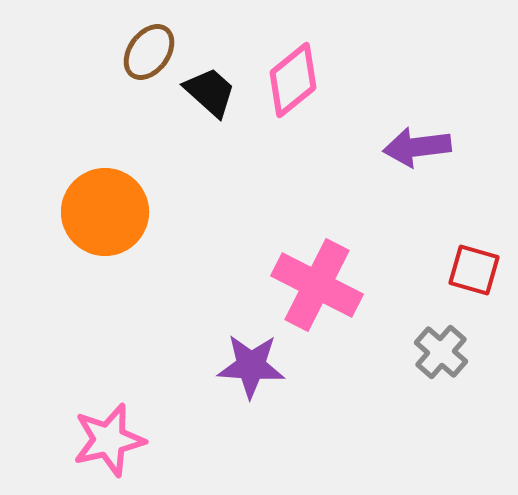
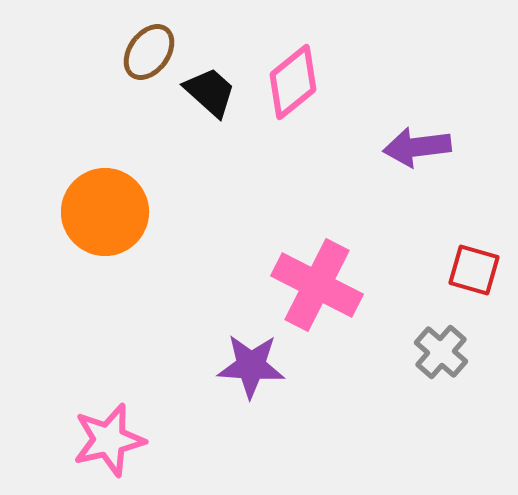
pink diamond: moved 2 px down
